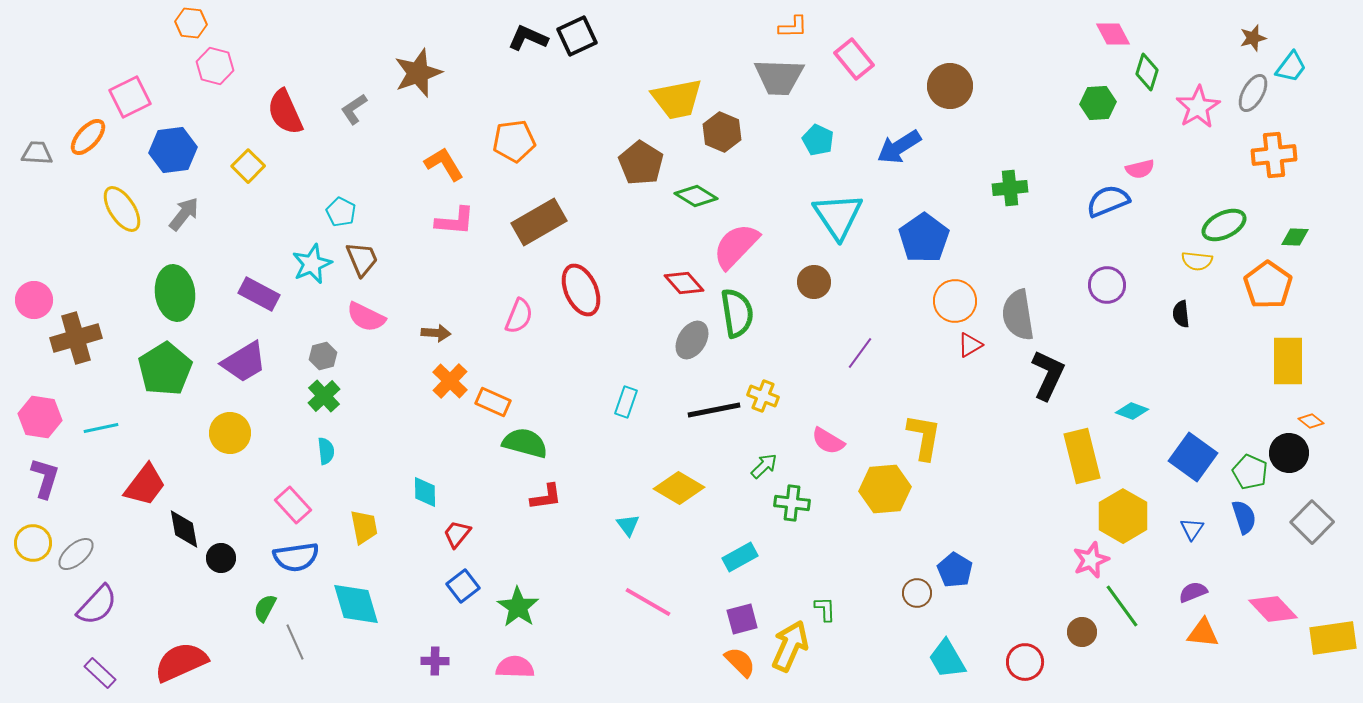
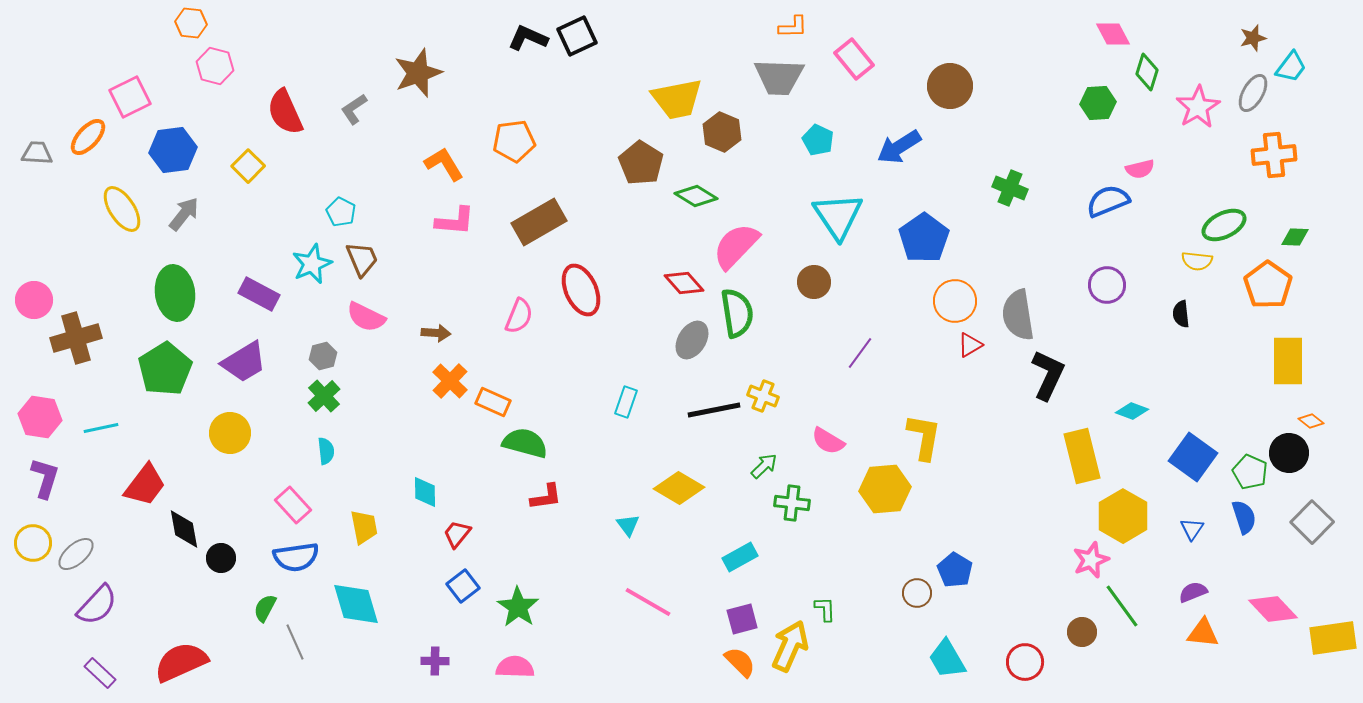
green cross at (1010, 188): rotated 28 degrees clockwise
